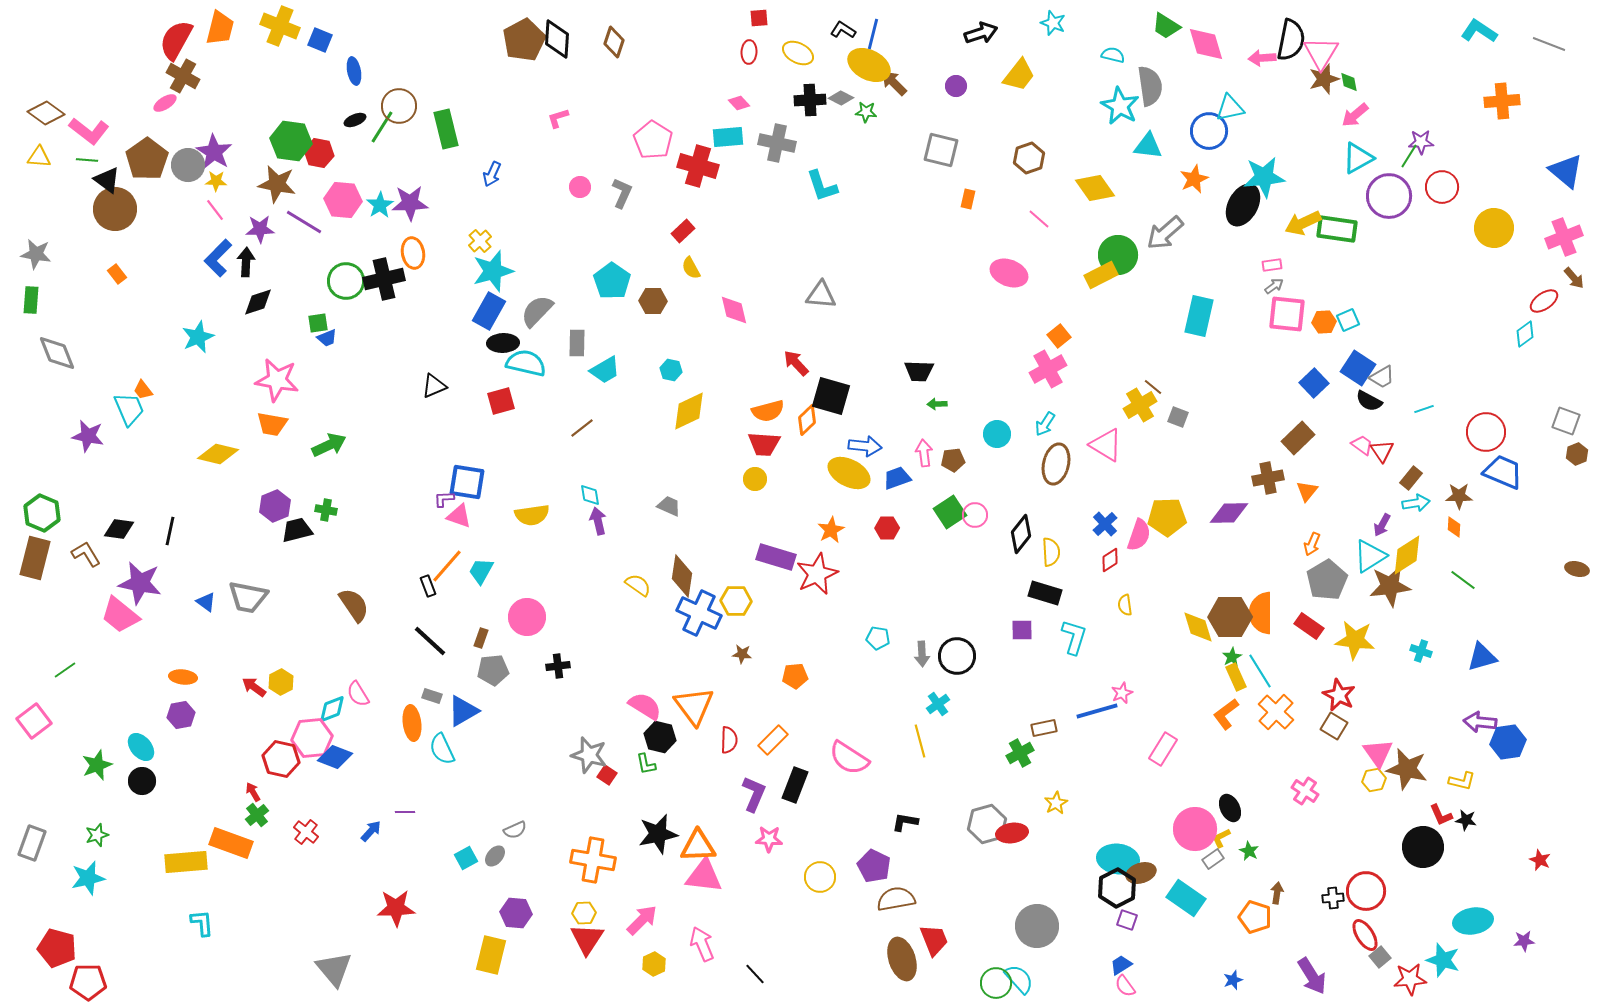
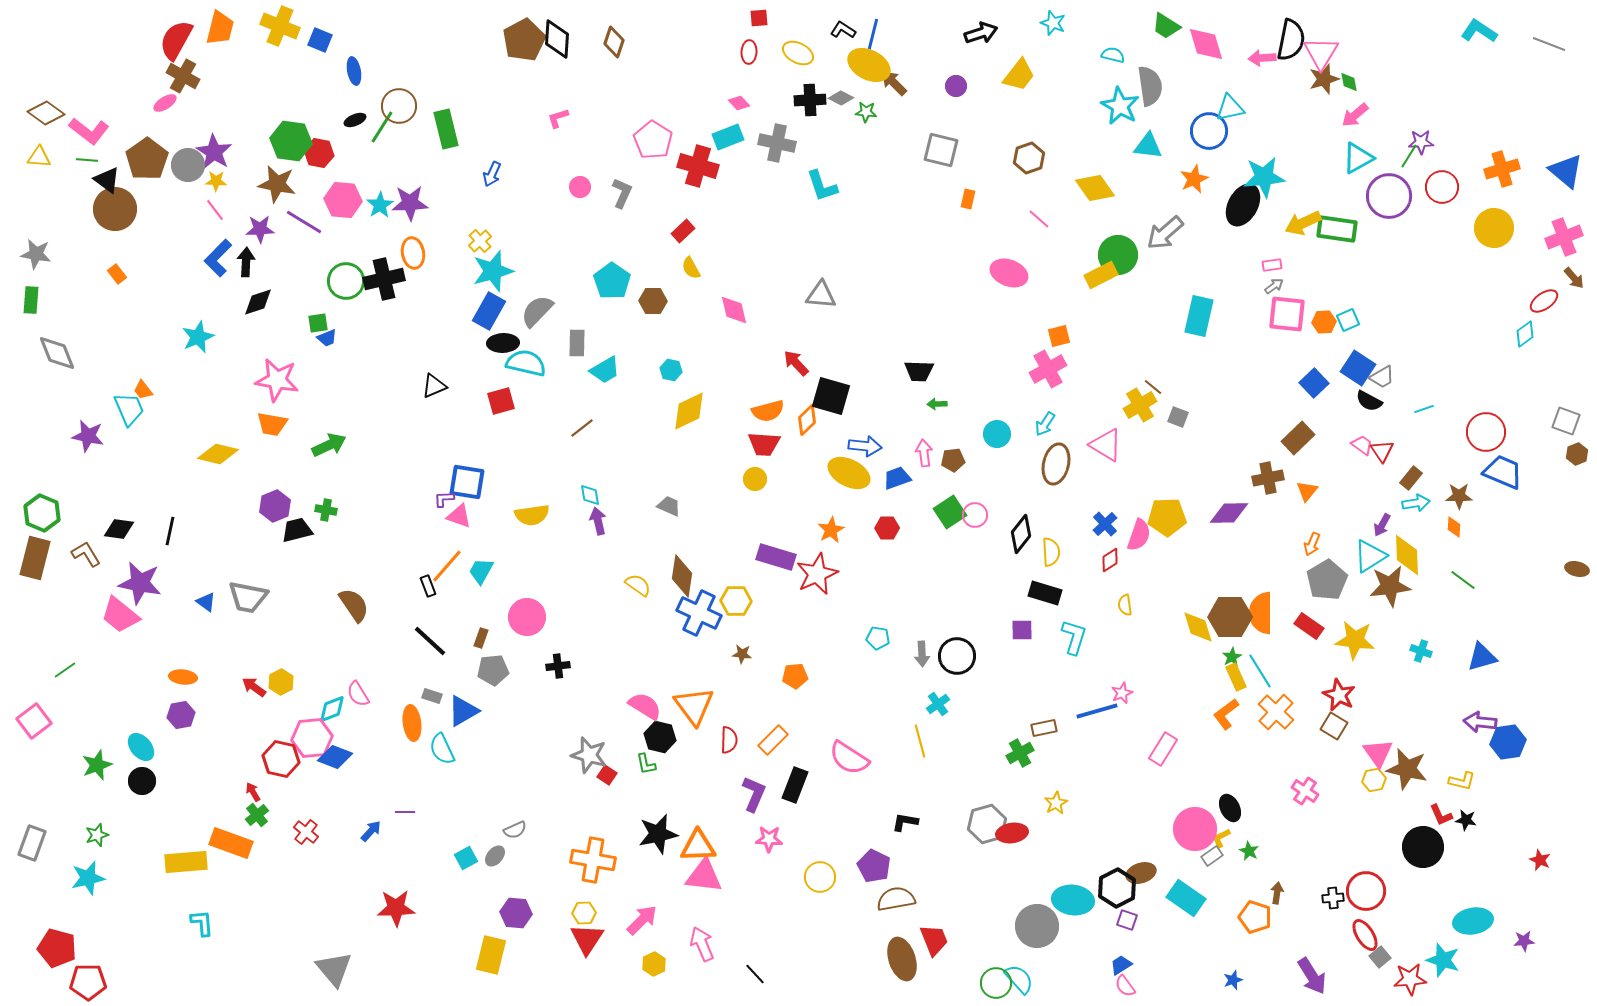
orange cross at (1502, 101): moved 68 px down; rotated 12 degrees counterclockwise
cyan rectangle at (728, 137): rotated 16 degrees counterclockwise
orange square at (1059, 336): rotated 25 degrees clockwise
yellow diamond at (1407, 555): rotated 60 degrees counterclockwise
cyan ellipse at (1118, 859): moved 45 px left, 41 px down
gray rectangle at (1213, 859): moved 1 px left, 3 px up
